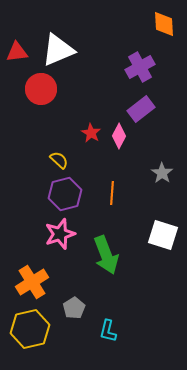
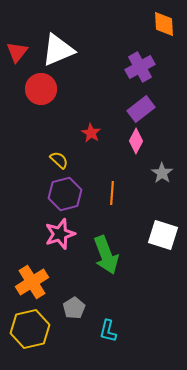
red triangle: rotated 45 degrees counterclockwise
pink diamond: moved 17 px right, 5 px down
